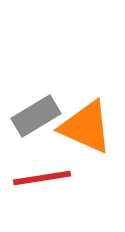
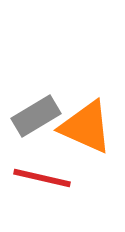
red line: rotated 22 degrees clockwise
